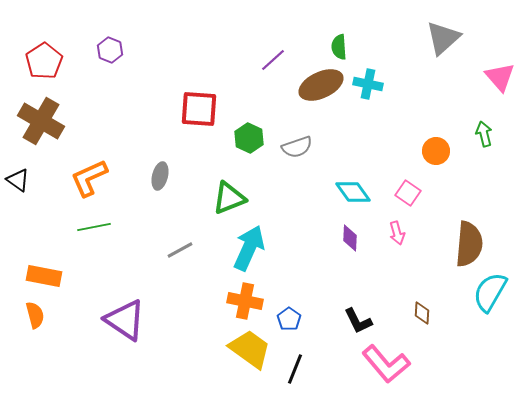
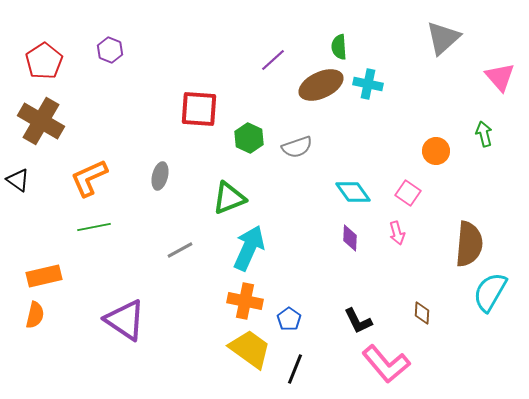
orange rectangle: rotated 24 degrees counterclockwise
orange semicircle: rotated 28 degrees clockwise
